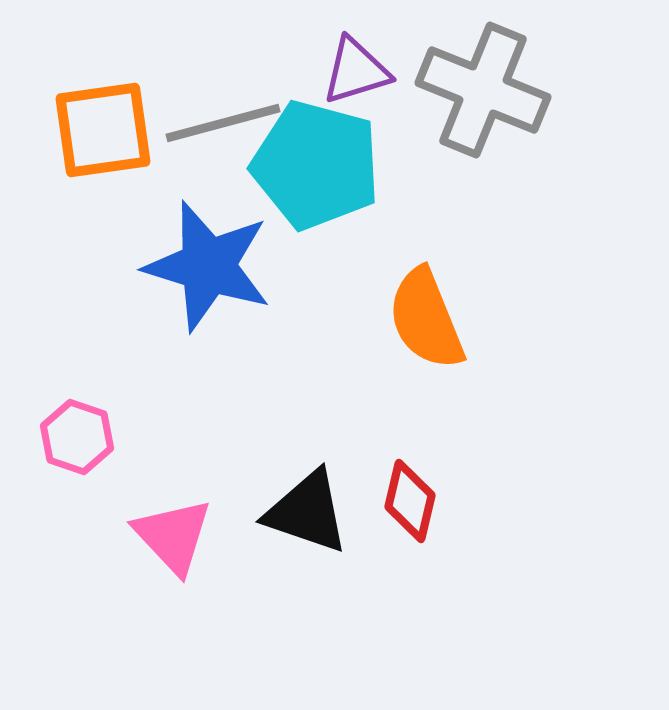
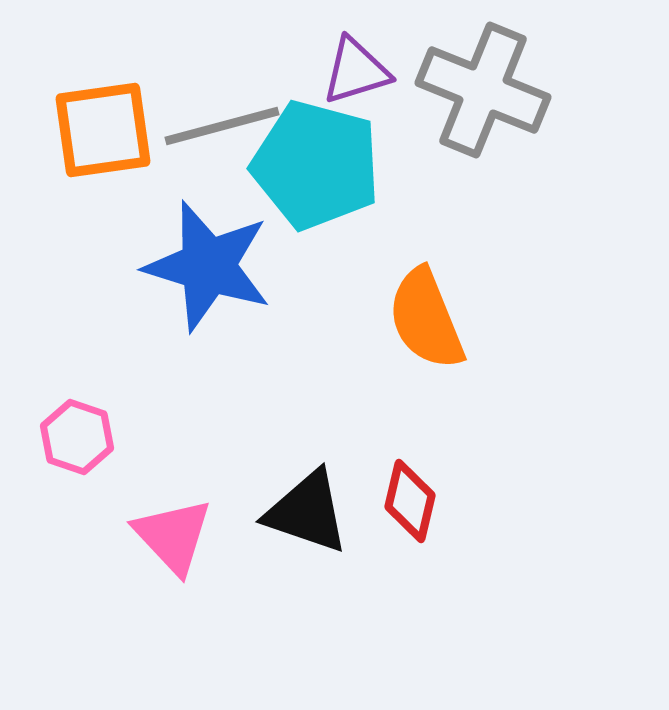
gray line: moved 1 px left, 3 px down
